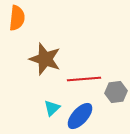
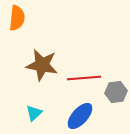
brown star: moved 3 px left, 6 px down; rotated 8 degrees counterclockwise
red line: moved 1 px up
cyan triangle: moved 18 px left, 5 px down
